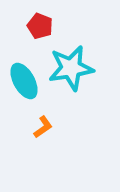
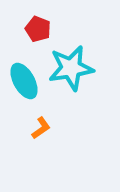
red pentagon: moved 2 px left, 3 px down
orange L-shape: moved 2 px left, 1 px down
